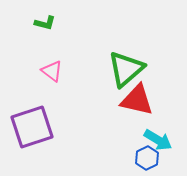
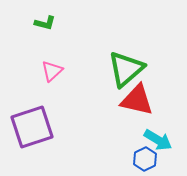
pink triangle: rotated 40 degrees clockwise
blue hexagon: moved 2 px left, 1 px down
